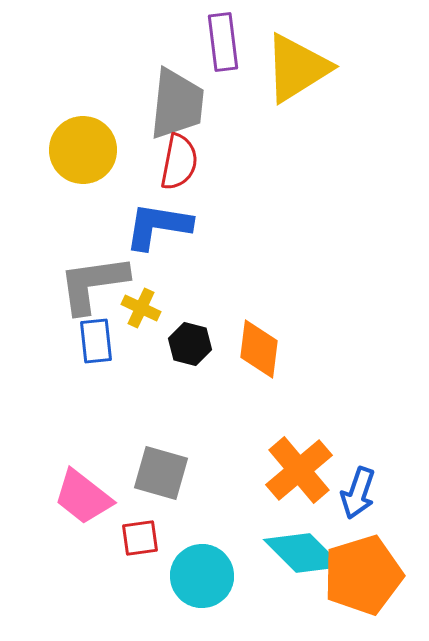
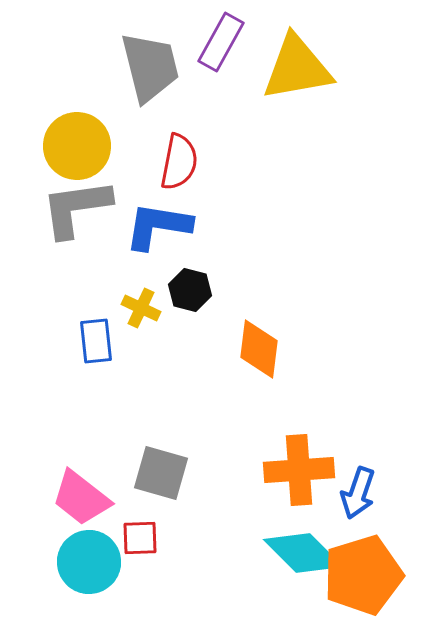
purple rectangle: moved 2 px left; rotated 36 degrees clockwise
yellow triangle: rotated 22 degrees clockwise
gray trapezoid: moved 27 px left, 37 px up; rotated 20 degrees counterclockwise
yellow circle: moved 6 px left, 4 px up
gray L-shape: moved 17 px left, 76 px up
black hexagon: moved 54 px up
orange cross: rotated 36 degrees clockwise
pink trapezoid: moved 2 px left, 1 px down
red square: rotated 6 degrees clockwise
cyan circle: moved 113 px left, 14 px up
